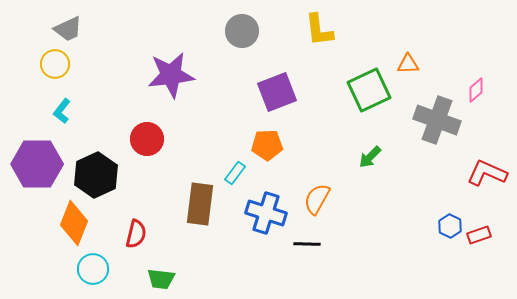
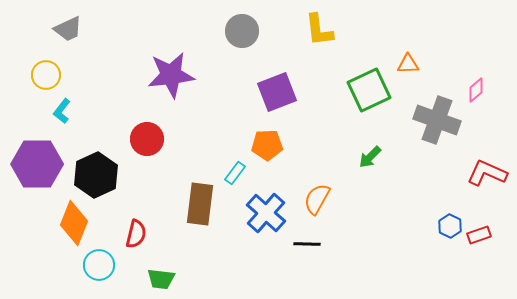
yellow circle: moved 9 px left, 11 px down
blue cross: rotated 24 degrees clockwise
cyan circle: moved 6 px right, 4 px up
